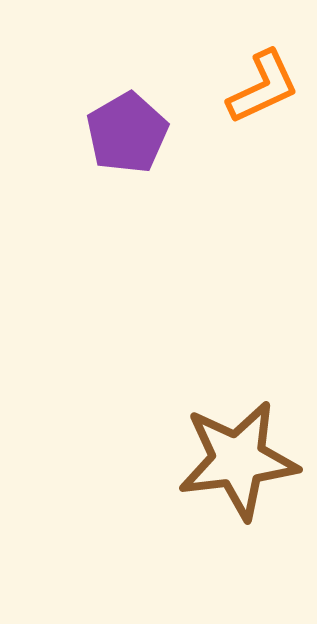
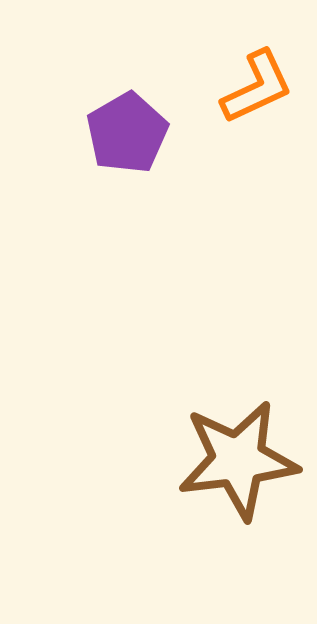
orange L-shape: moved 6 px left
